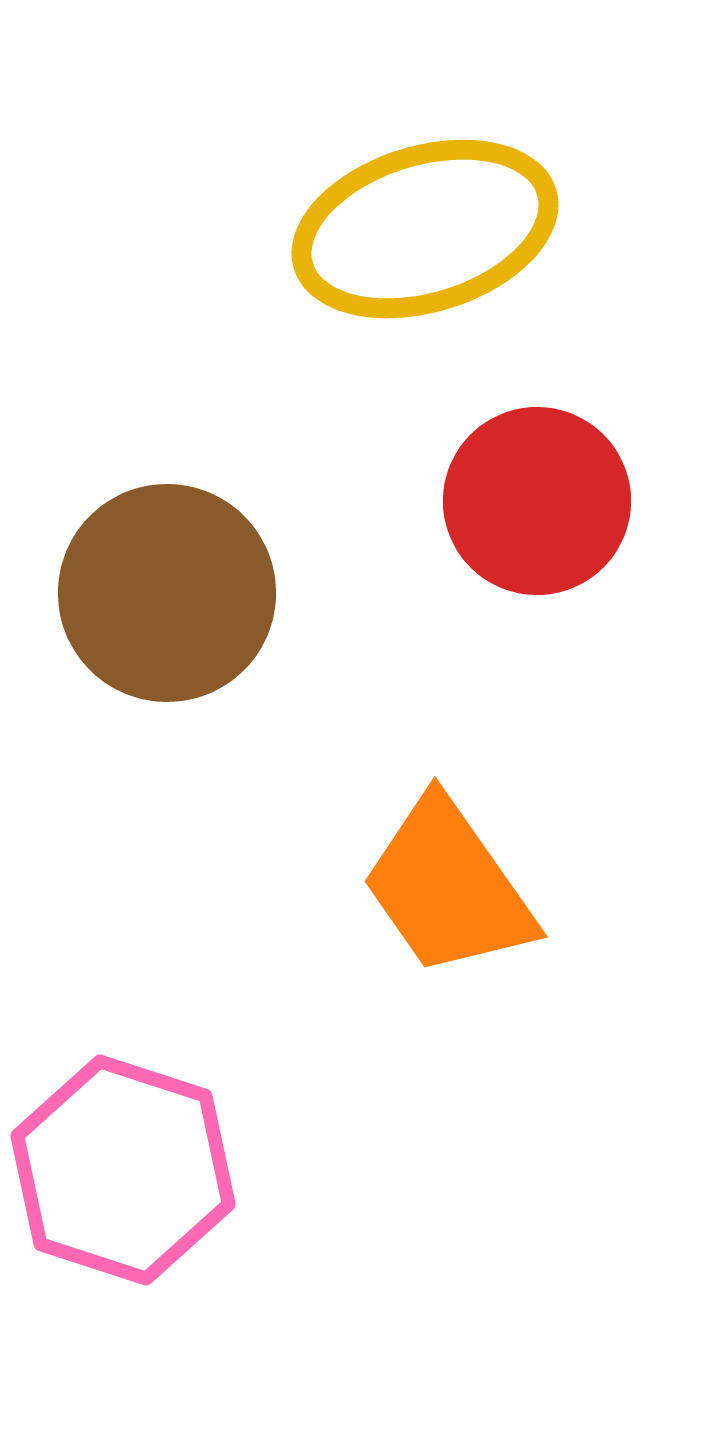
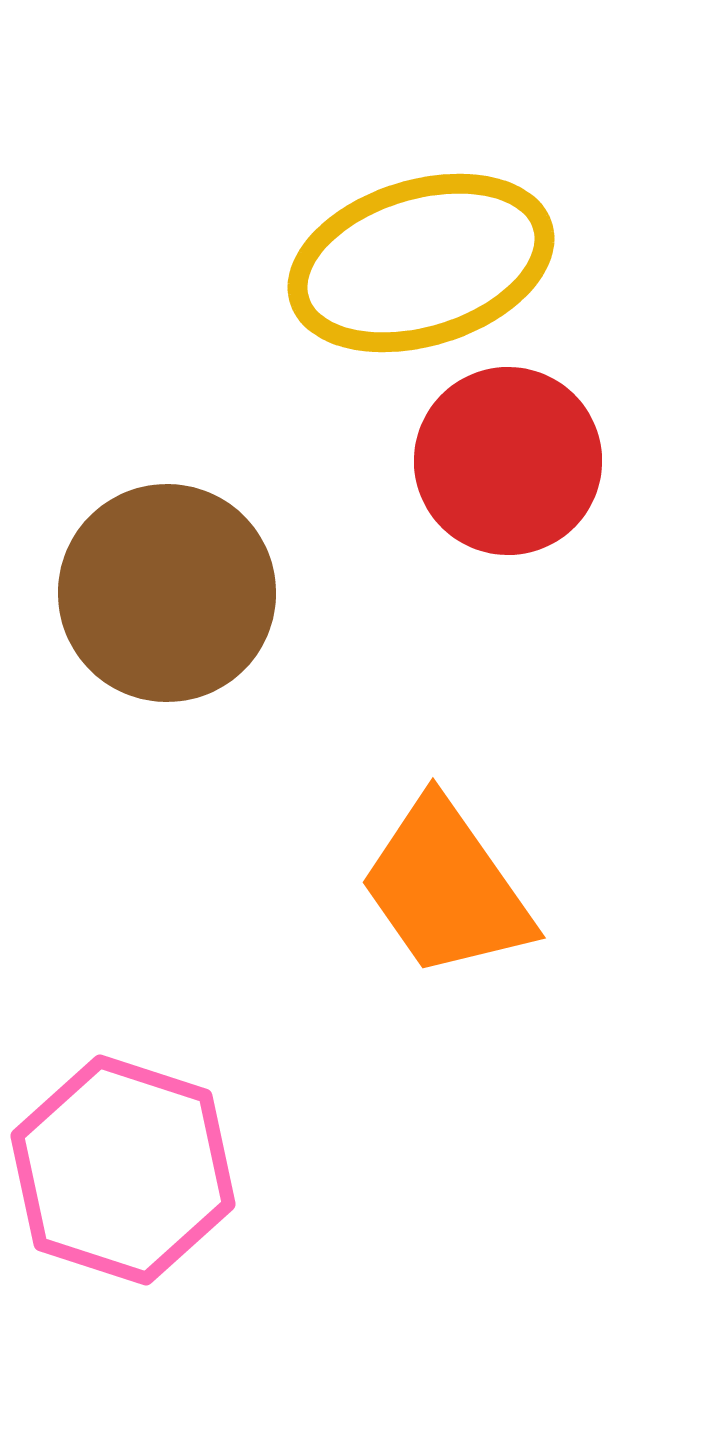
yellow ellipse: moved 4 px left, 34 px down
red circle: moved 29 px left, 40 px up
orange trapezoid: moved 2 px left, 1 px down
